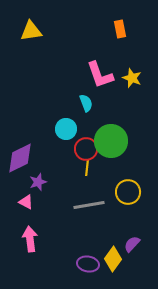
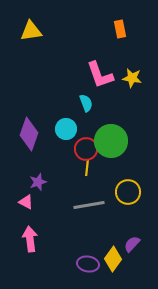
yellow star: rotated 12 degrees counterclockwise
purple diamond: moved 9 px right, 24 px up; rotated 44 degrees counterclockwise
